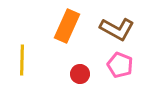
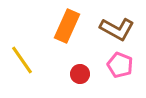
yellow line: rotated 36 degrees counterclockwise
